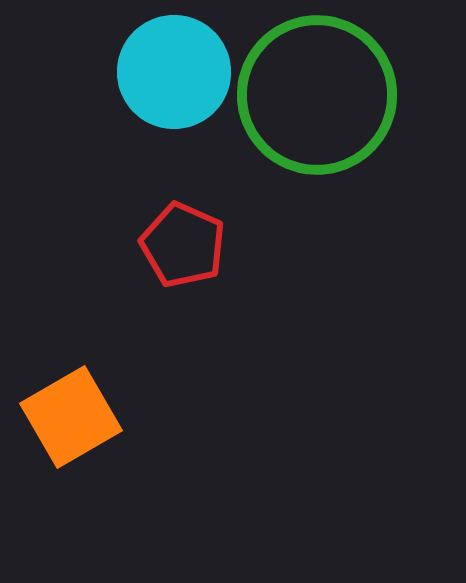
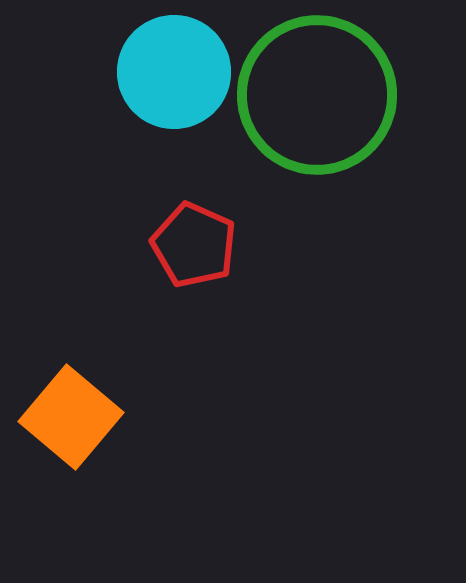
red pentagon: moved 11 px right
orange square: rotated 20 degrees counterclockwise
